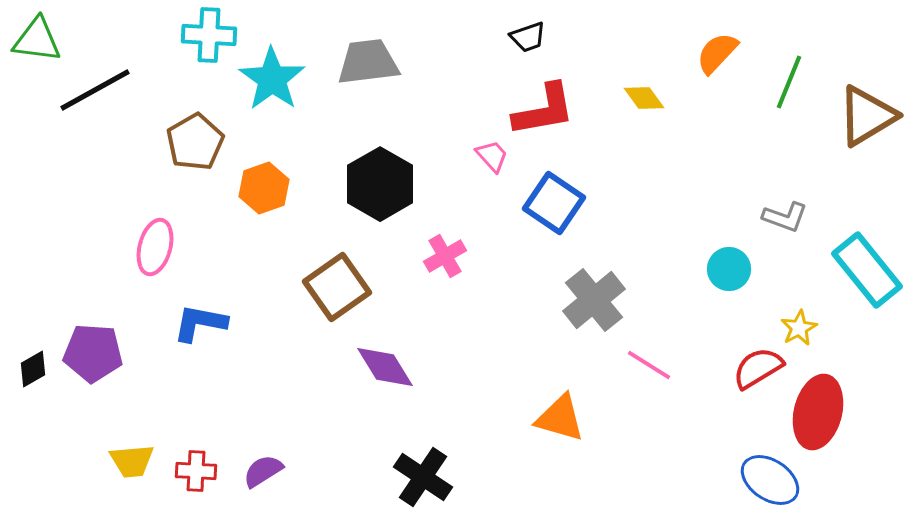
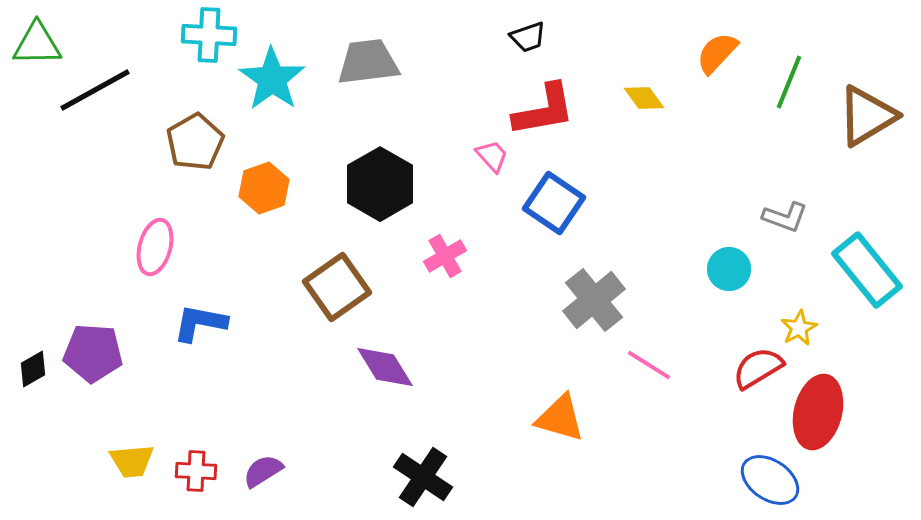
green triangle: moved 4 px down; rotated 8 degrees counterclockwise
